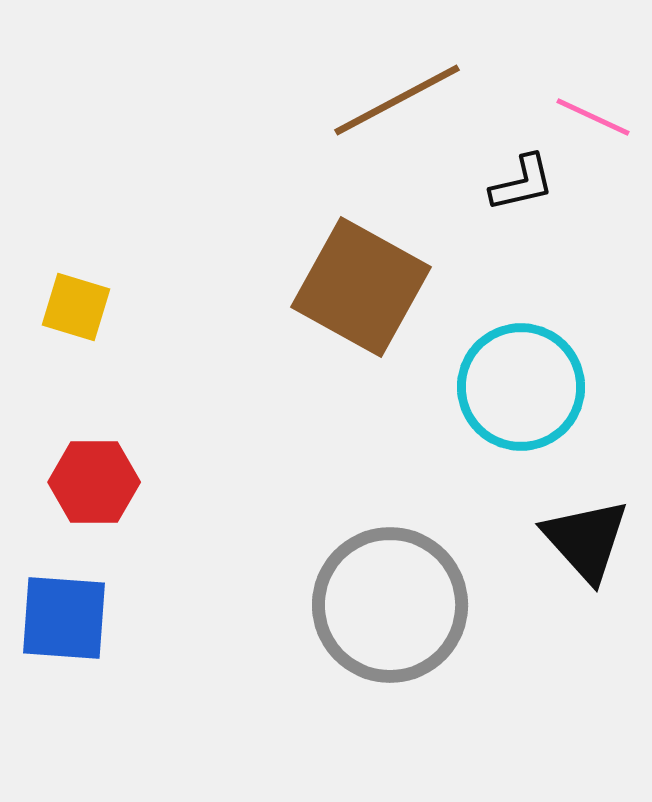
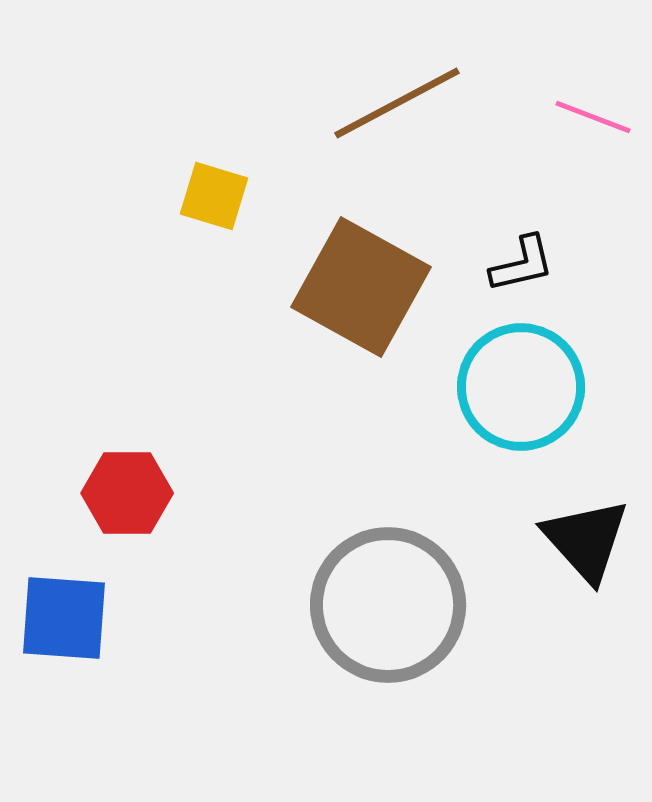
brown line: moved 3 px down
pink line: rotated 4 degrees counterclockwise
black L-shape: moved 81 px down
yellow square: moved 138 px right, 111 px up
red hexagon: moved 33 px right, 11 px down
gray circle: moved 2 px left
